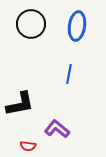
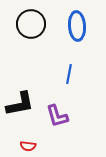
blue ellipse: rotated 12 degrees counterclockwise
purple L-shape: moved 13 px up; rotated 145 degrees counterclockwise
